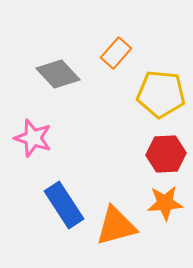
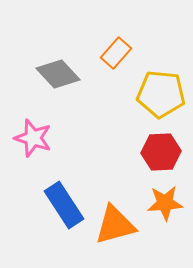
red hexagon: moved 5 px left, 2 px up
orange triangle: moved 1 px left, 1 px up
